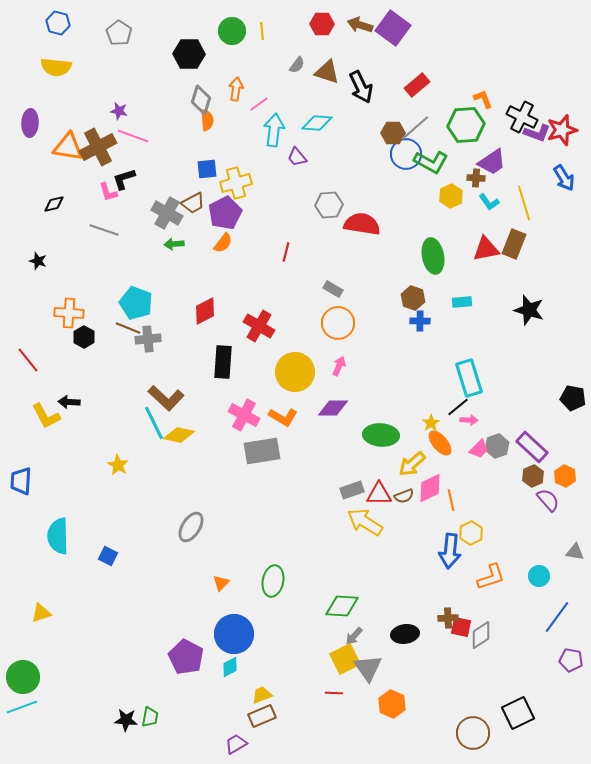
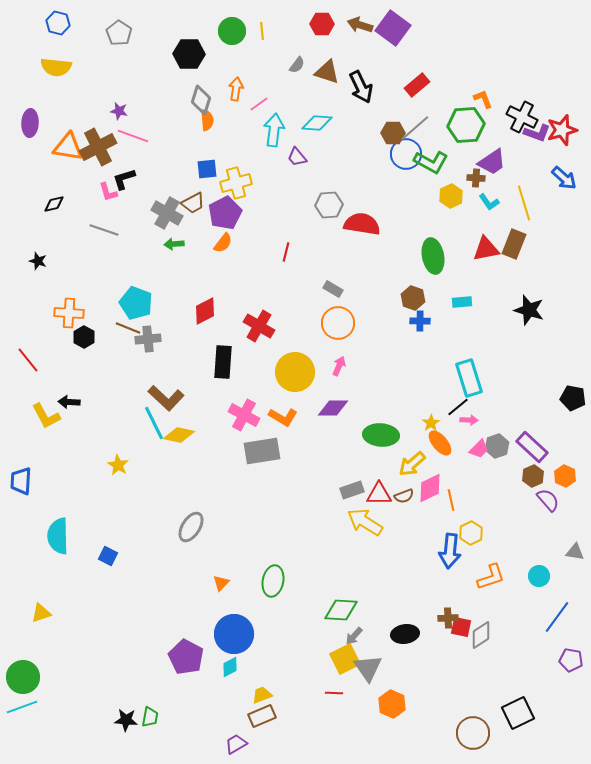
blue arrow at (564, 178): rotated 16 degrees counterclockwise
green diamond at (342, 606): moved 1 px left, 4 px down
